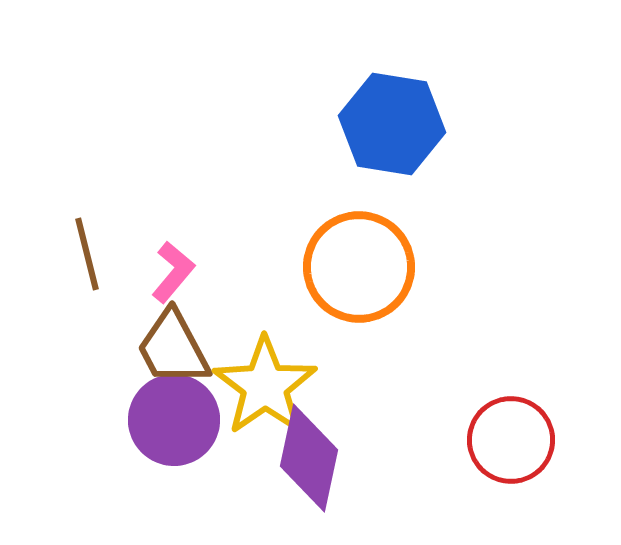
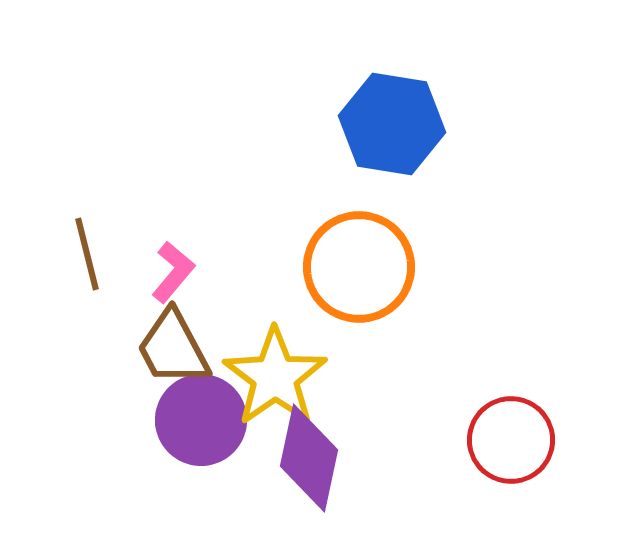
yellow star: moved 10 px right, 9 px up
purple circle: moved 27 px right
